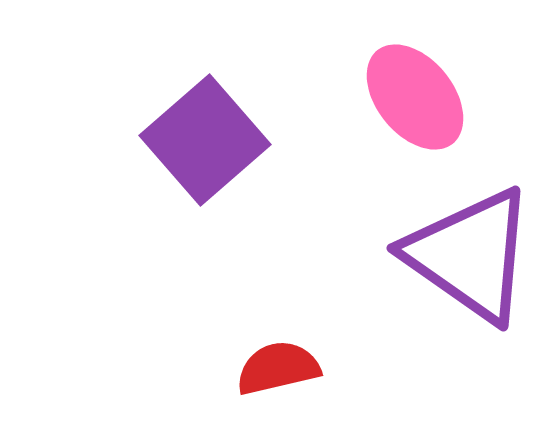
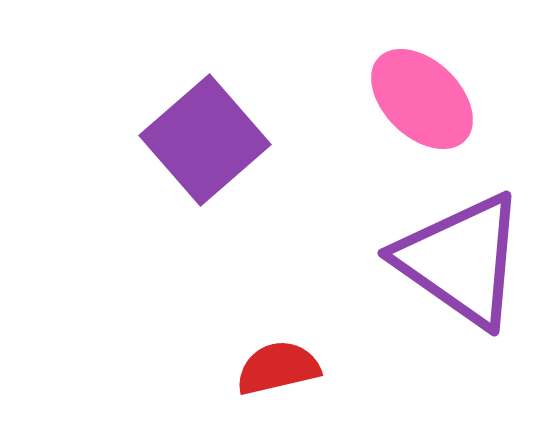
pink ellipse: moved 7 px right, 2 px down; rotated 7 degrees counterclockwise
purple triangle: moved 9 px left, 5 px down
